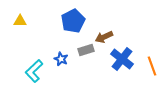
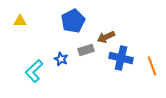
brown arrow: moved 2 px right
blue cross: moved 1 px left, 1 px up; rotated 25 degrees counterclockwise
